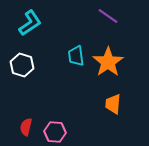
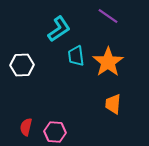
cyan L-shape: moved 29 px right, 6 px down
white hexagon: rotated 20 degrees counterclockwise
